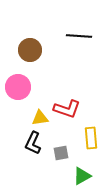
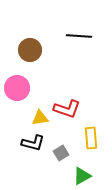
pink circle: moved 1 px left, 1 px down
black L-shape: rotated 100 degrees counterclockwise
gray square: rotated 21 degrees counterclockwise
